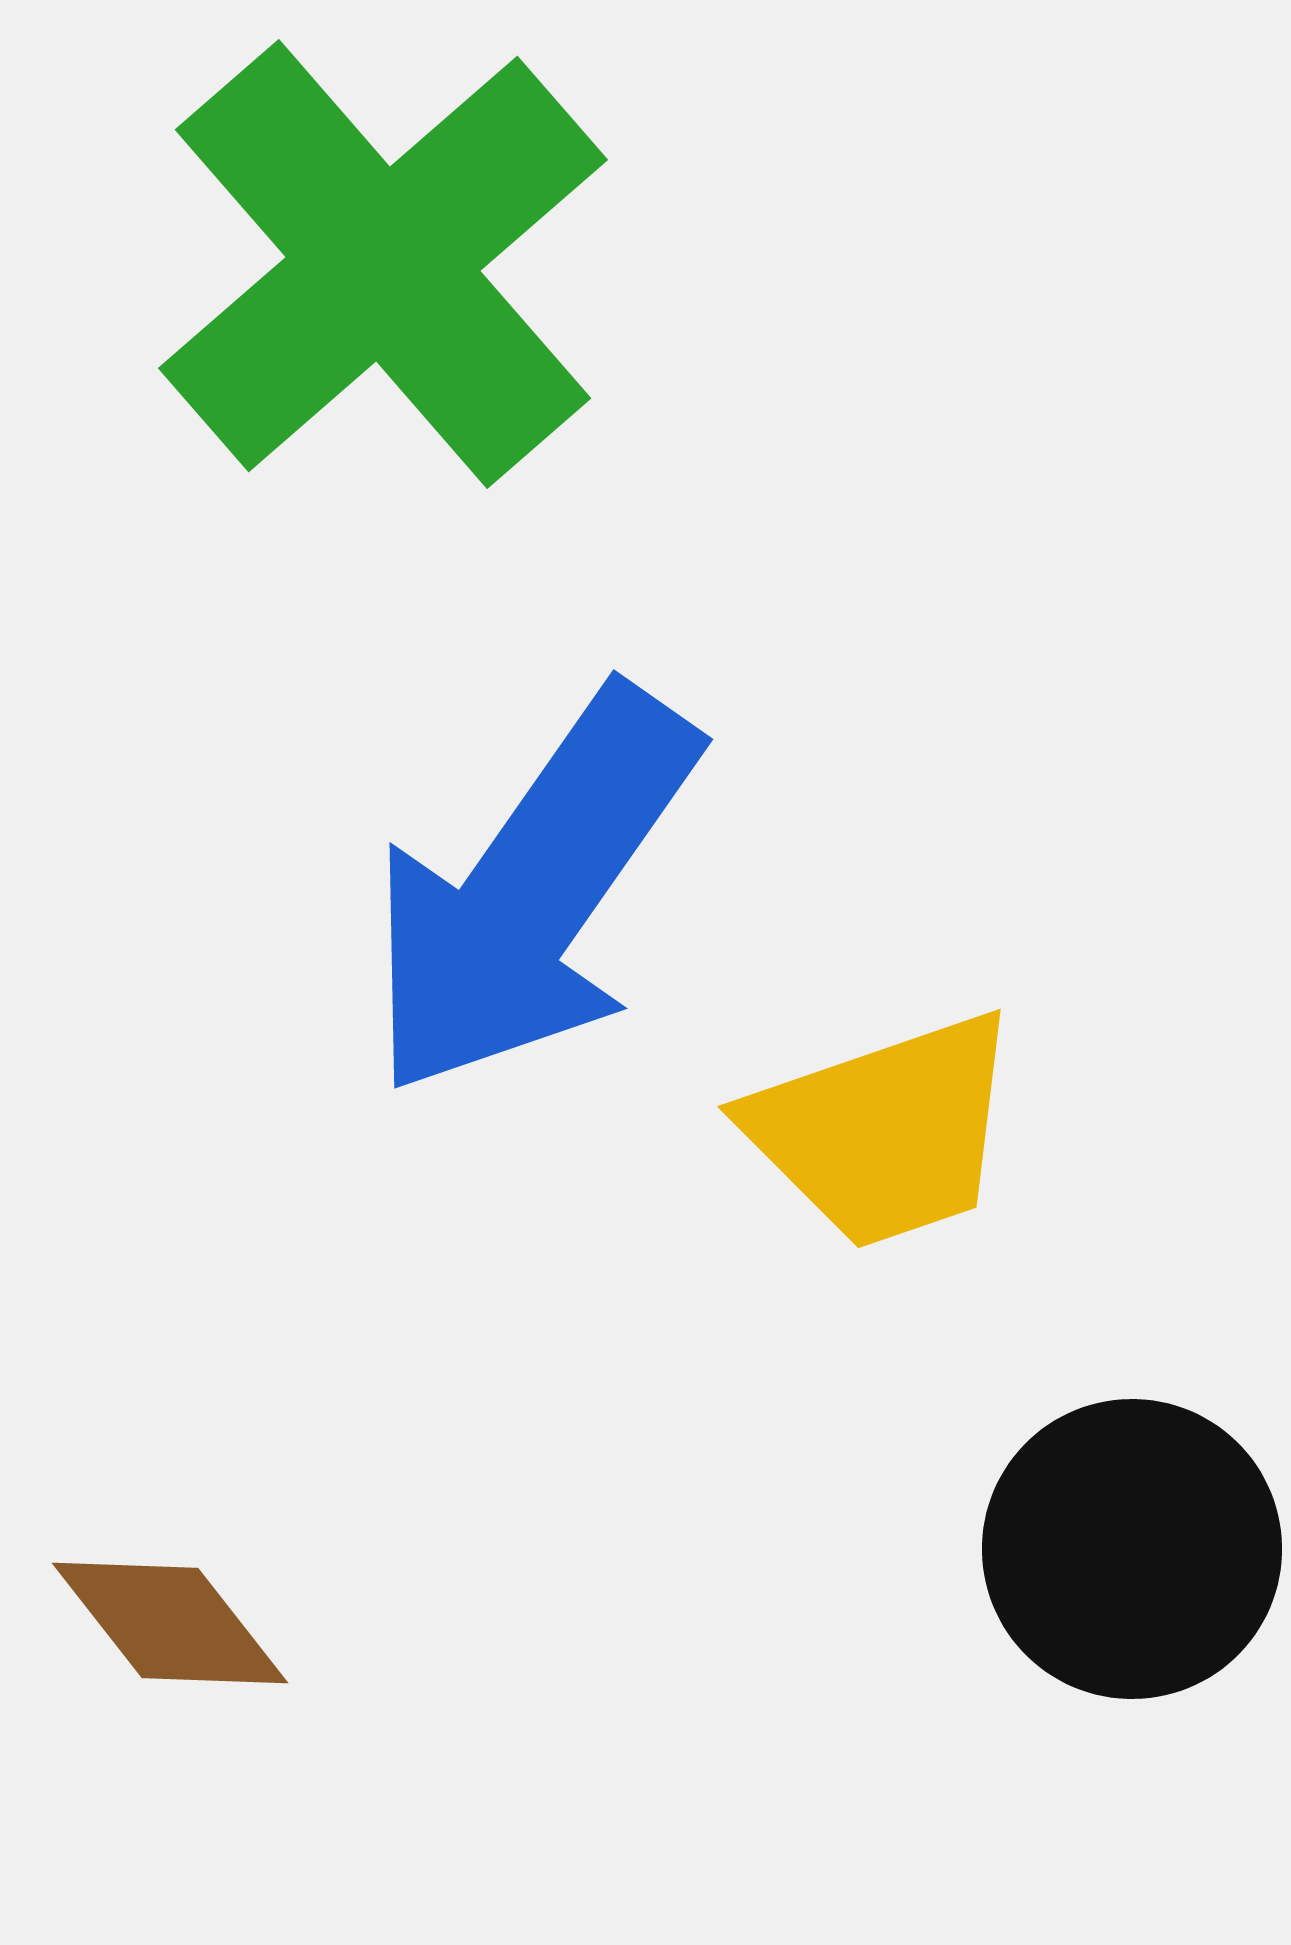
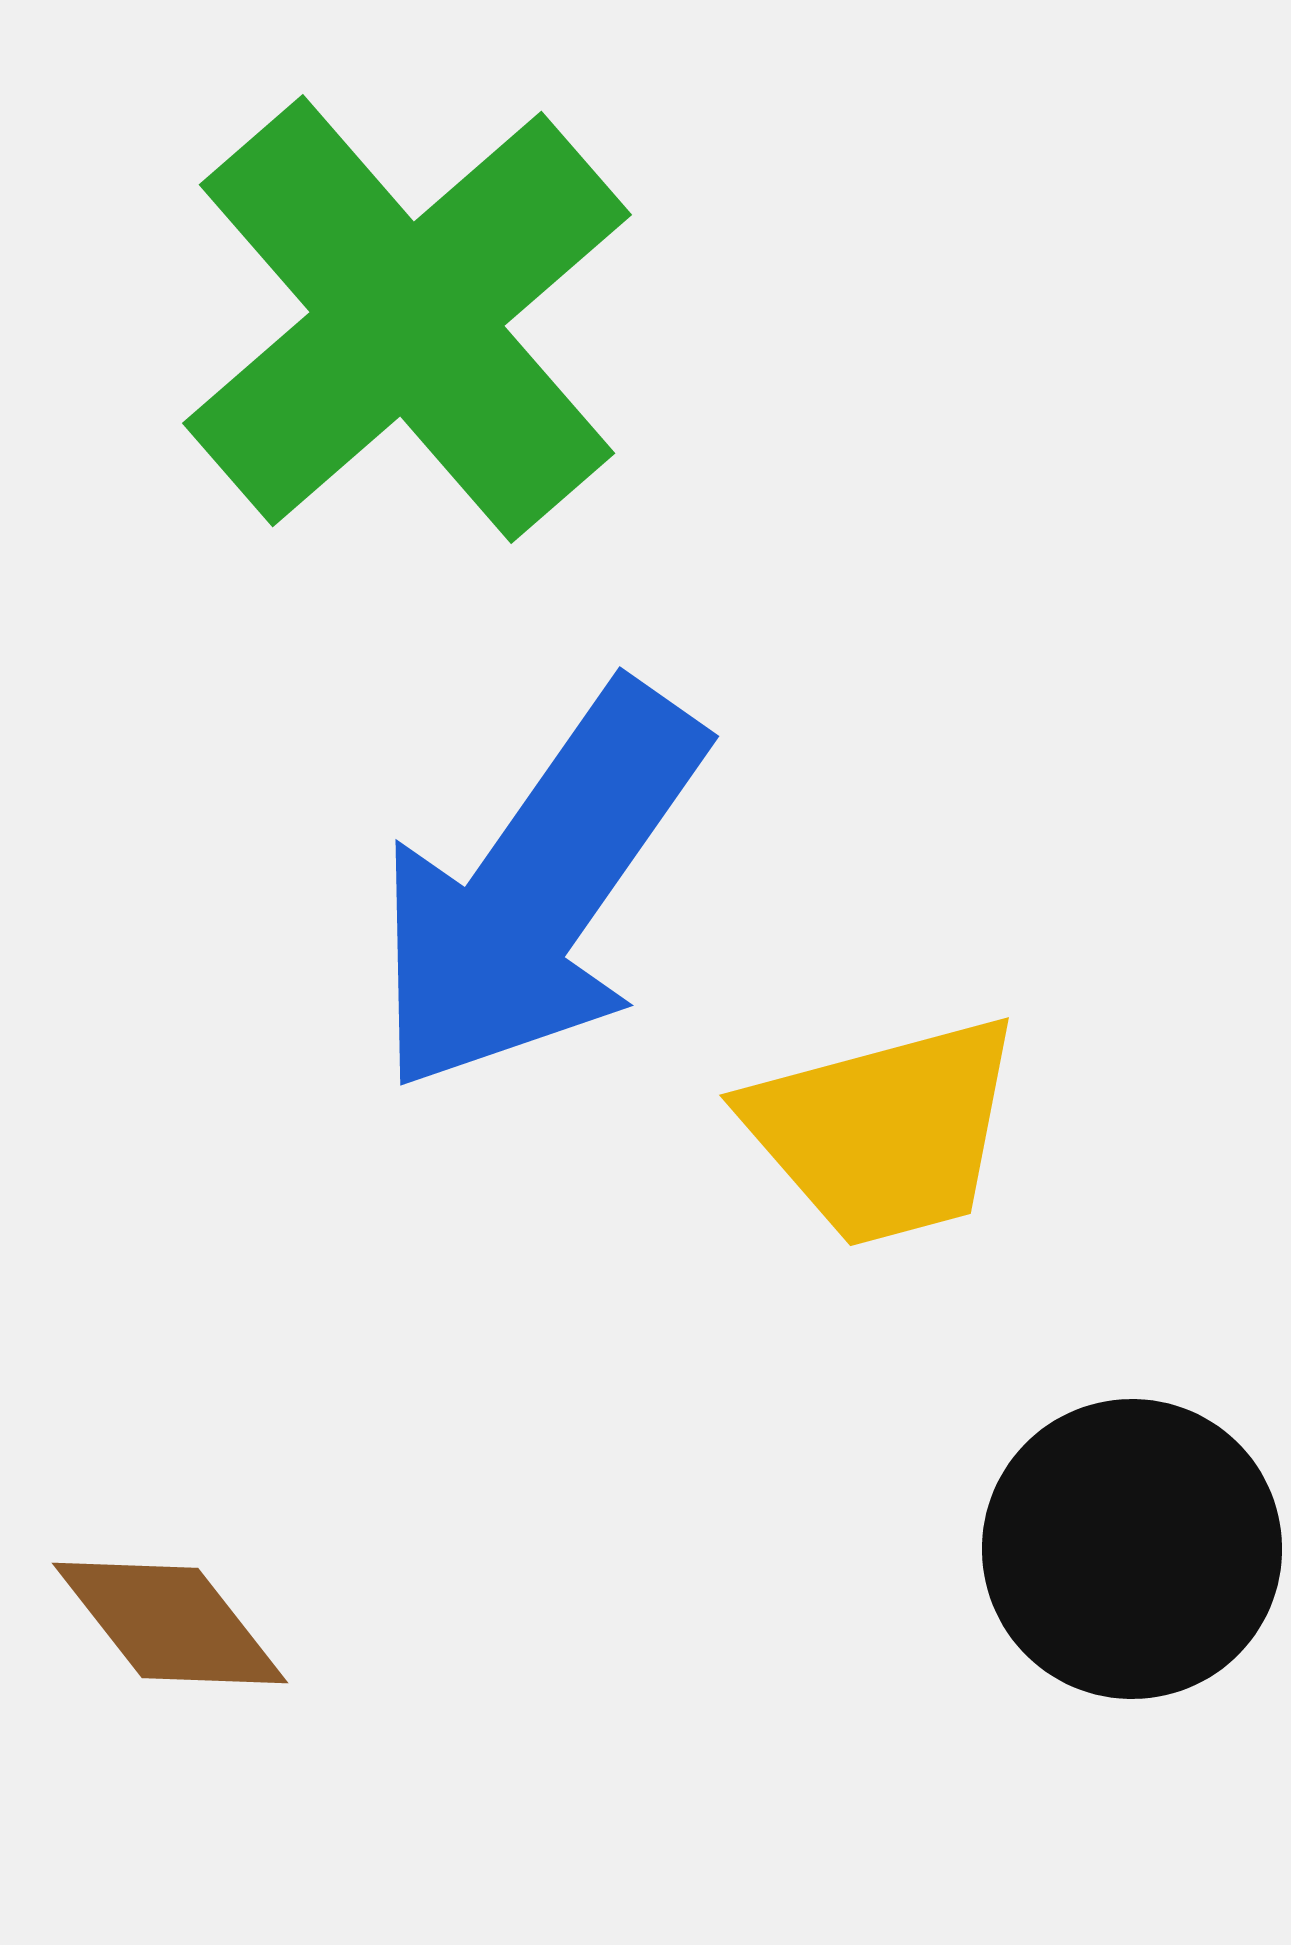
green cross: moved 24 px right, 55 px down
blue arrow: moved 6 px right, 3 px up
yellow trapezoid: rotated 4 degrees clockwise
